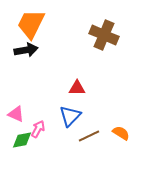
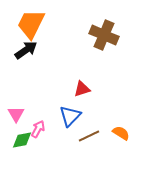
black arrow: rotated 25 degrees counterclockwise
red triangle: moved 5 px right, 1 px down; rotated 18 degrees counterclockwise
pink triangle: rotated 36 degrees clockwise
